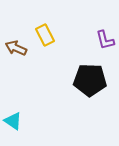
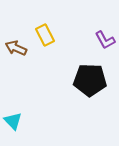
purple L-shape: rotated 15 degrees counterclockwise
cyan triangle: rotated 12 degrees clockwise
